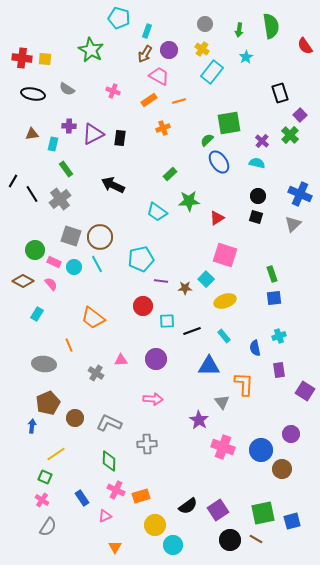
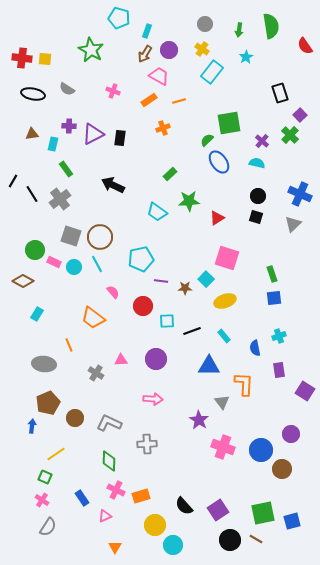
pink square at (225, 255): moved 2 px right, 3 px down
pink semicircle at (51, 284): moved 62 px right, 8 px down
black semicircle at (188, 506): moved 4 px left; rotated 84 degrees clockwise
